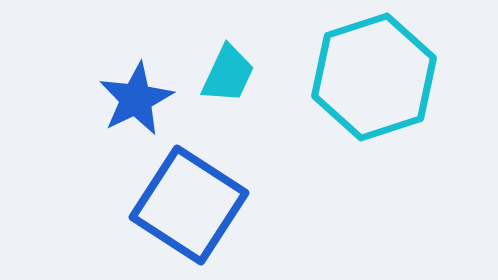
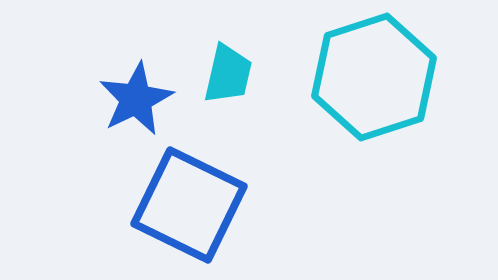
cyan trapezoid: rotated 12 degrees counterclockwise
blue square: rotated 7 degrees counterclockwise
